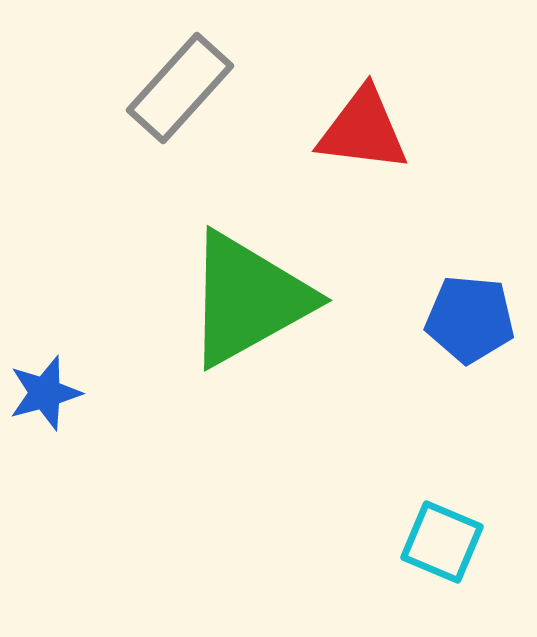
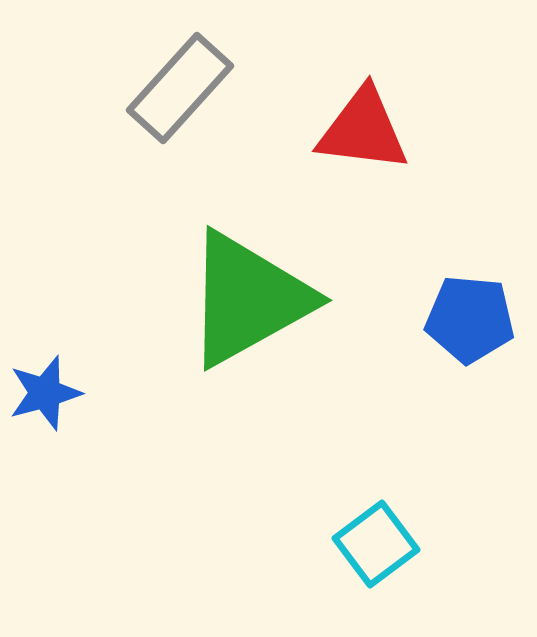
cyan square: moved 66 px left, 2 px down; rotated 30 degrees clockwise
